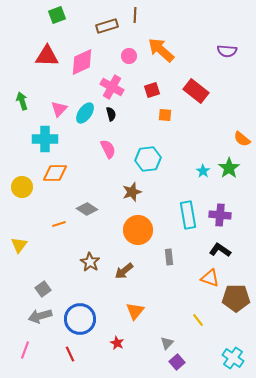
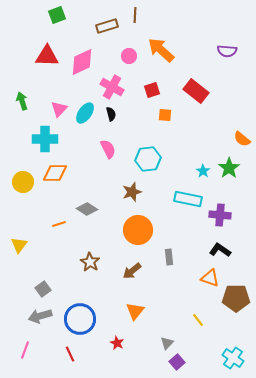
yellow circle at (22, 187): moved 1 px right, 5 px up
cyan rectangle at (188, 215): moved 16 px up; rotated 68 degrees counterclockwise
brown arrow at (124, 271): moved 8 px right
